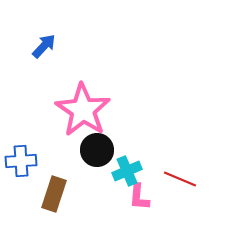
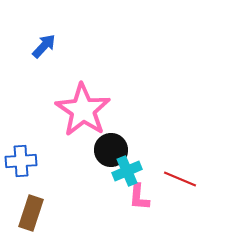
black circle: moved 14 px right
brown rectangle: moved 23 px left, 19 px down
